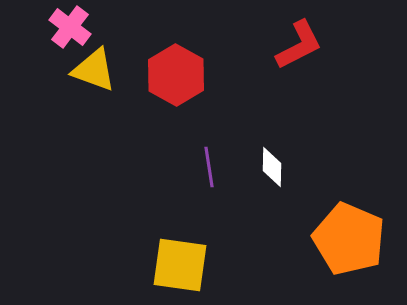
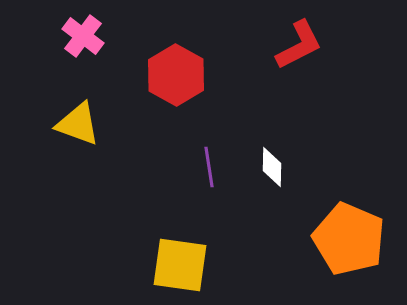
pink cross: moved 13 px right, 9 px down
yellow triangle: moved 16 px left, 54 px down
